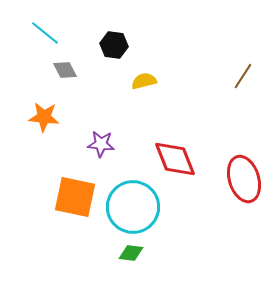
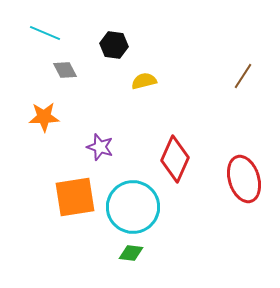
cyan line: rotated 16 degrees counterclockwise
orange star: rotated 8 degrees counterclockwise
purple star: moved 1 px left, 3 px down; rotated 12 degrees clockwise
red diamond: rotated 45 degrees clockwise
orange square: rotated 21 degrees counterclockwise
